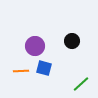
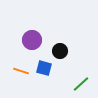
black circle: moved 12 px left, 10 px down
purple circle: moved 3 px left, 6 px up
orange line: rotated 21 degrees clockwise
